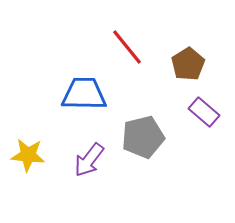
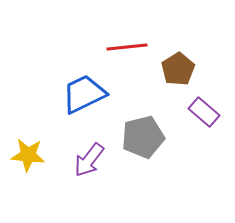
red line: rotated 57 degrees counterclockwise
brown pentagon: moved 10 px left, 5 px down
blue trapezoid: rotated 27 degrees counterclockwise
